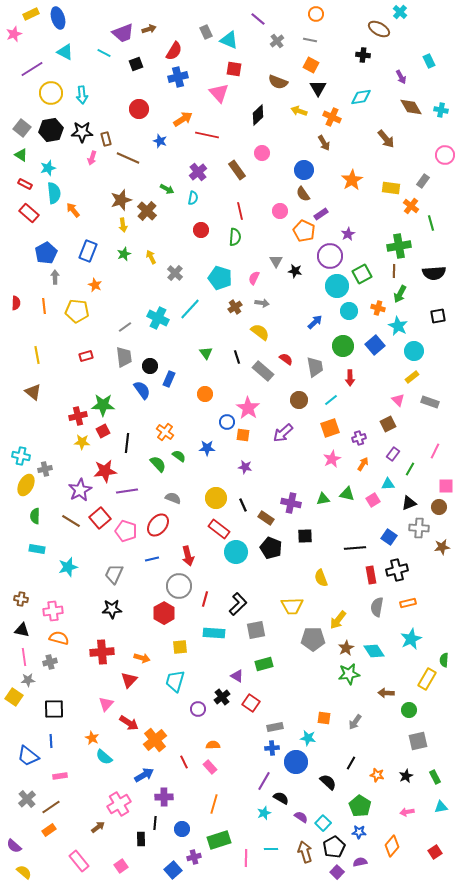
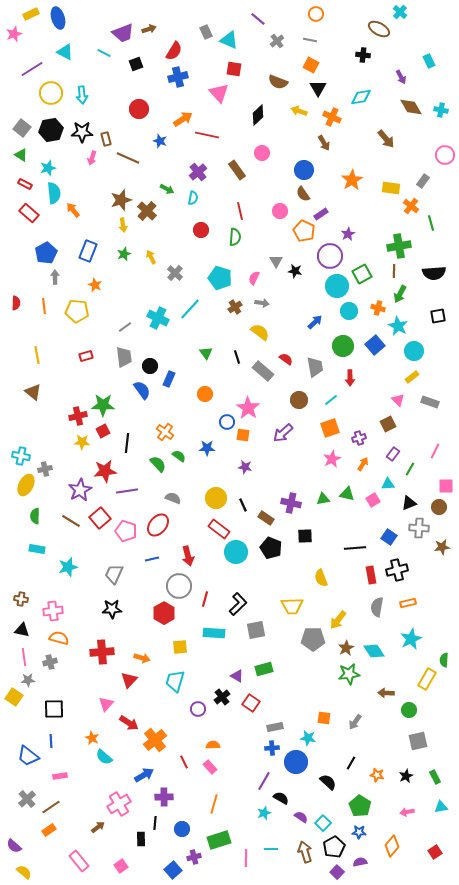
green rectangle at (264, 664): moved 5 px down
